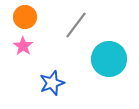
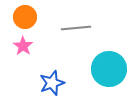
gray line: moved 3 px down; rotated 48 degrees clockwise
cyan circle: moved 10 px down
